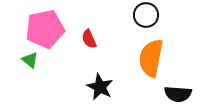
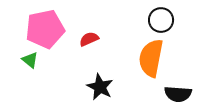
black circle: moved 15 px right, 5 px down
red semicircle: rotated 90 degrees clockwise
